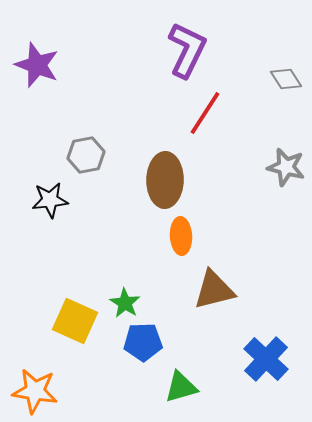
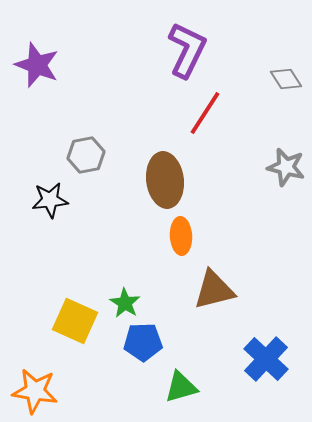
brown ellipse: rotated 8 degrees counterclockwise
